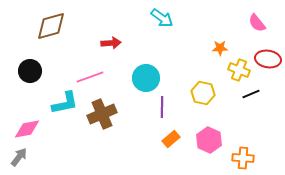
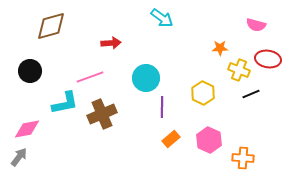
pink semicircle: moved 1 px left, 2 px down; rotated 36 degrees counterclockwise
yellow hexagon: rotated 15 degrees clockwise
